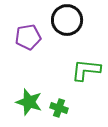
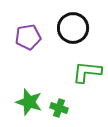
black circle: moved 6 px right, 8 px down
green L-shape: moved 1 px right, 2 px down
